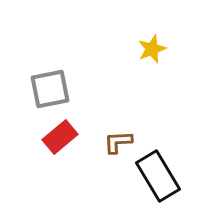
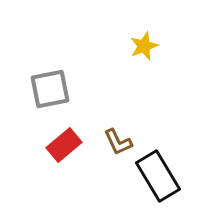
yellow star: moved 8 px left, 3 px up
red rectangle: moved 4 px right, 8 px down
brown L-shape: rotated 112 degrees counterclockwise
